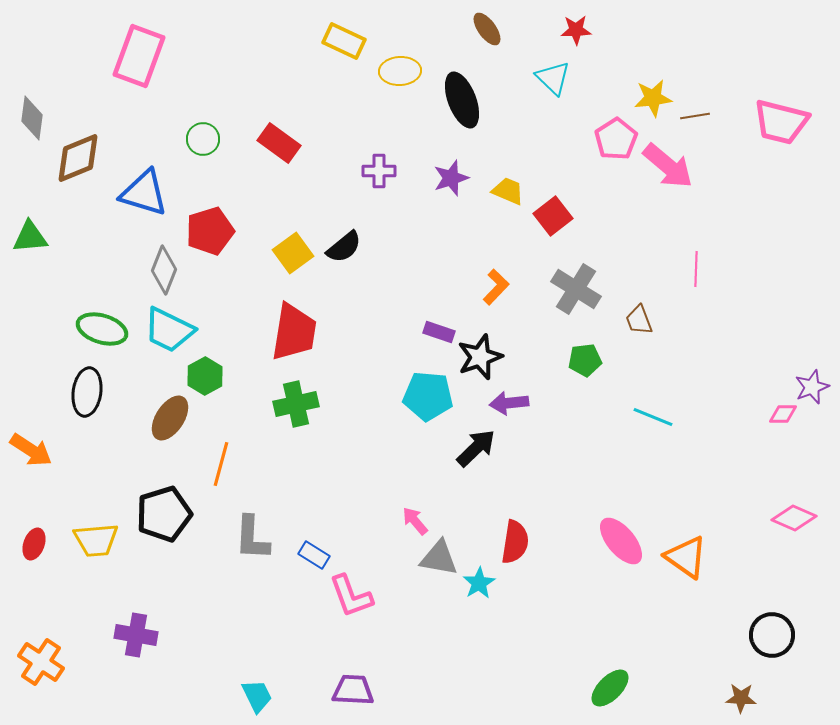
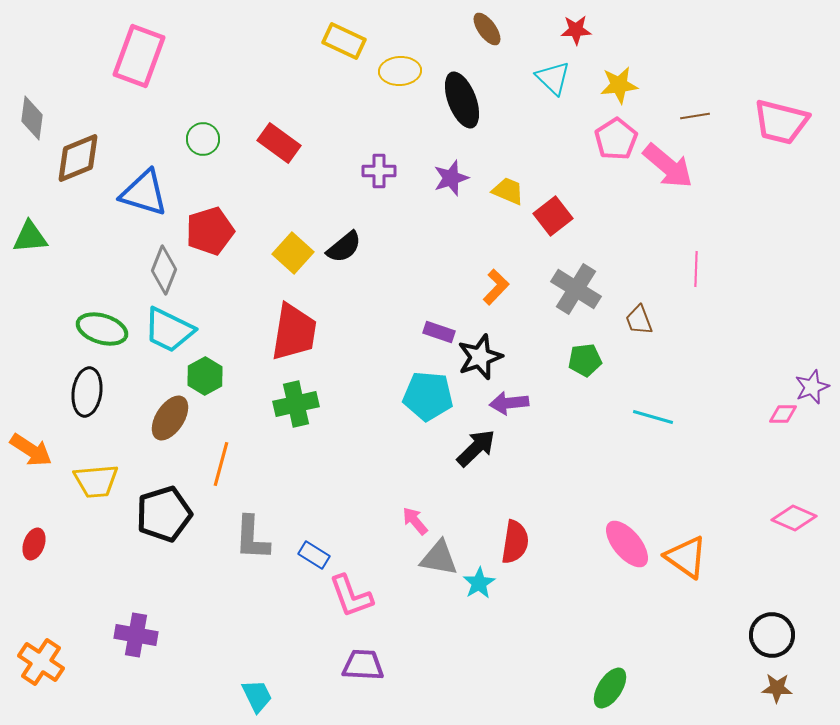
yellow star at (653, 98): moved 34 px left, 13 px up
yellow square at (293, 253): rotated 12 degrees counterclockwise
cyan line at (653, 417): rotated 6 degrees counterclockwise
yellow trapezoid at (96, 540): moved 59 px up
pink ellipse at (621, 541): moved 6 px right, 3 px down
green ellipse at (610, 688): rotated 12 degrees counterclockwise
purple trapezoid at (353, 690): moved 10 px right, 25 px up
brown star at (741, 698): moved 36 px right, 10 px up
